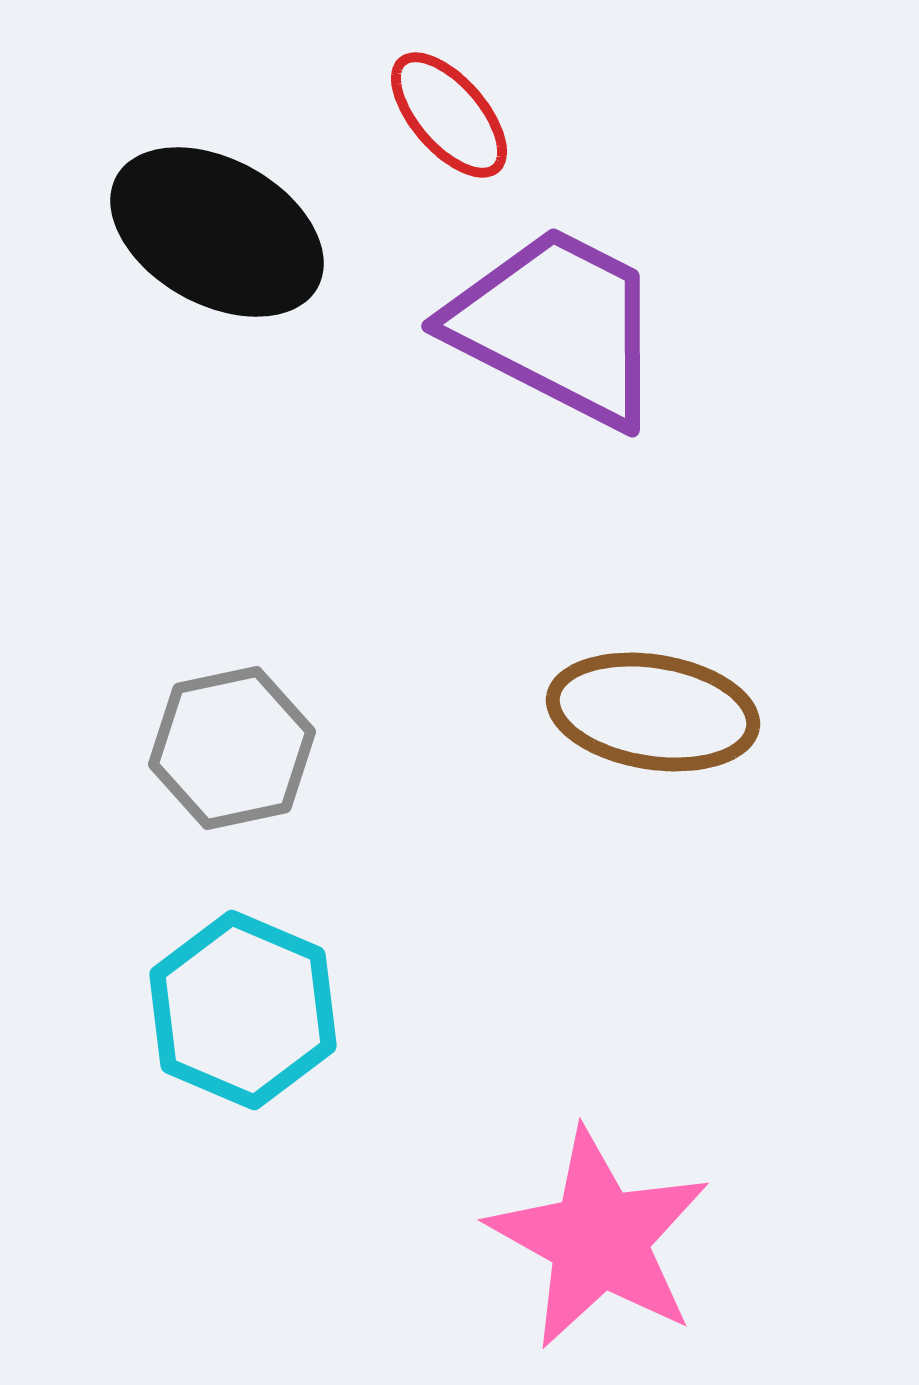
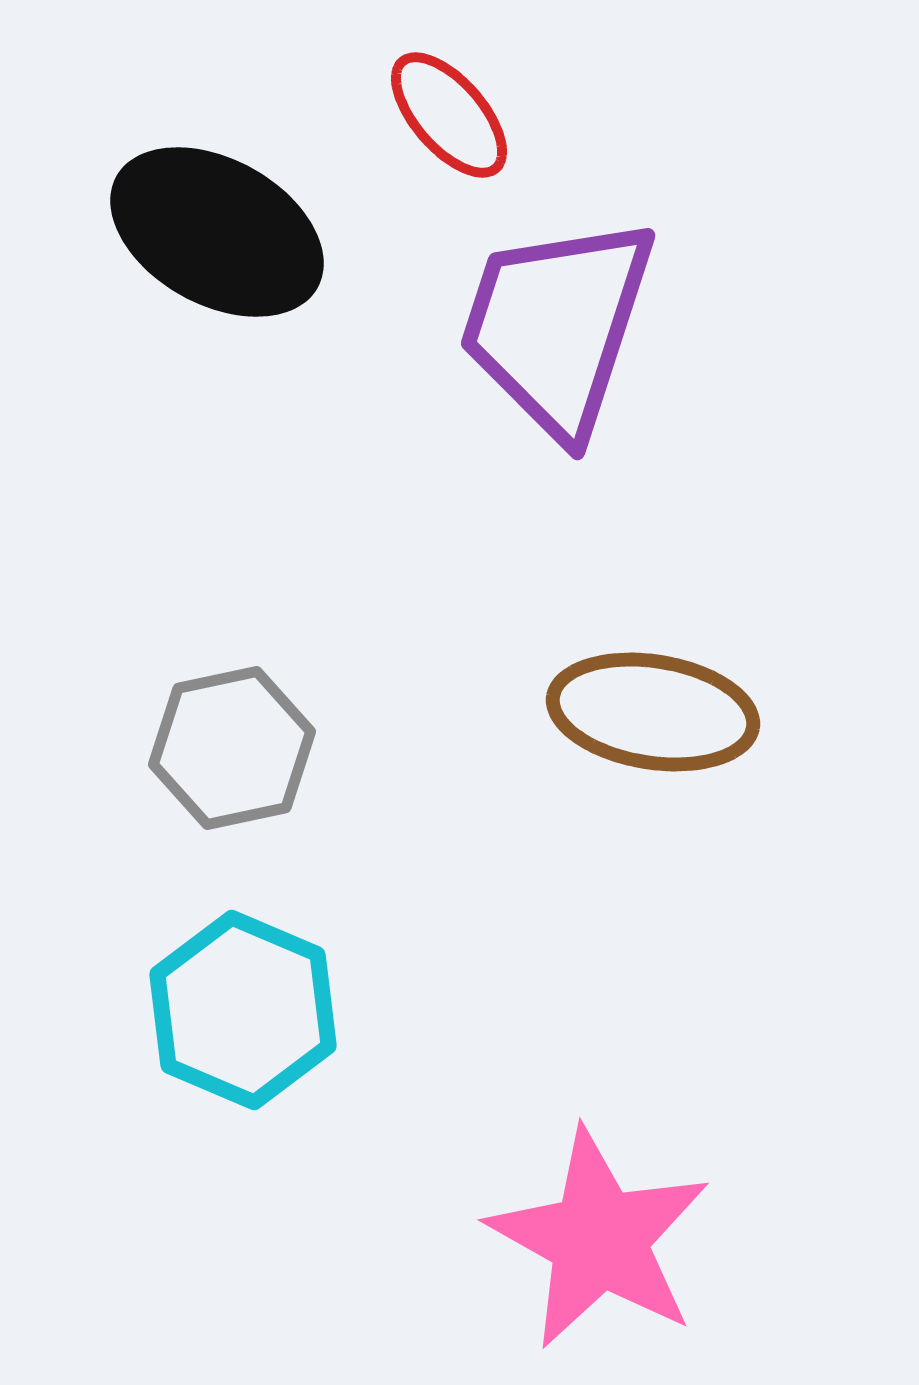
purple trapezoid: rotated 99 degrees counterclockwise
